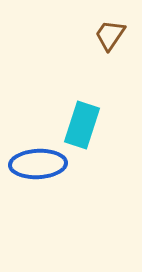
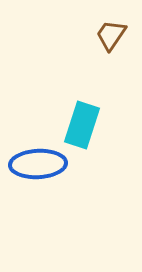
brown trapezoid: moved 1 px right
